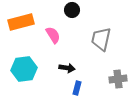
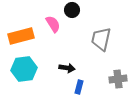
orange rectangle: moved 14 px down
pink semicircle: moved 11 px up
blue rectangle: moved 2 px right, 1 px up
